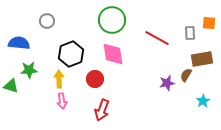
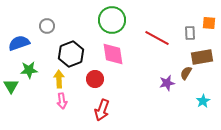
gray circle: moved 5 px down
blue semicircle: rotated 25 degrees counterclockwise
brown rectangle: moved 2 px up
brown semicircle: moved 2 px up
green triangle: rotated 42 degrees clockwise
